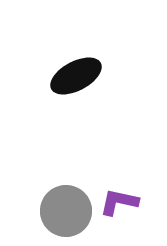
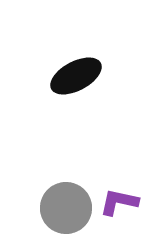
gray circle: moved 3 px up
